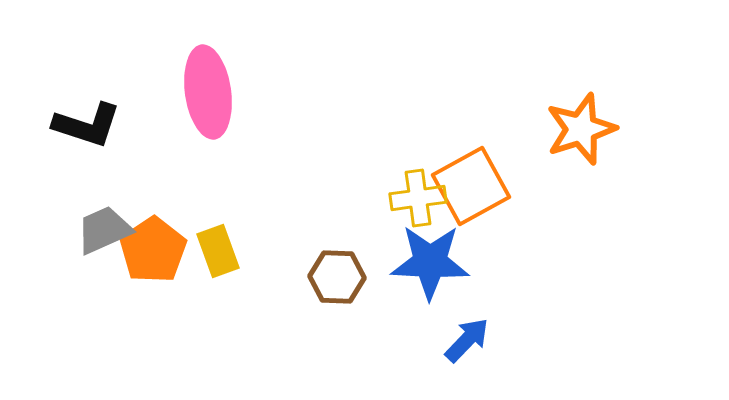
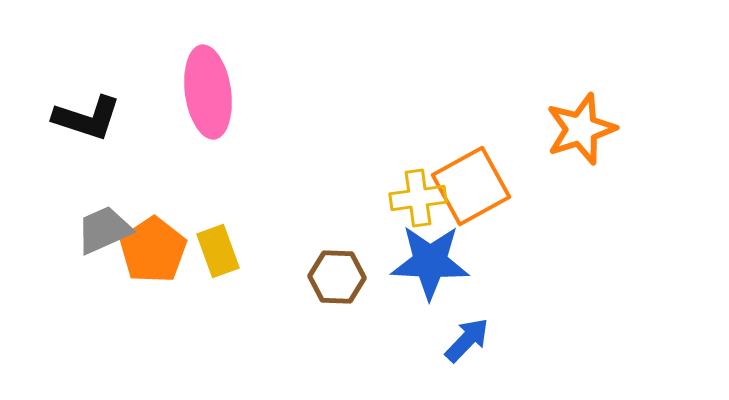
black L-shape: moved 7 px up
